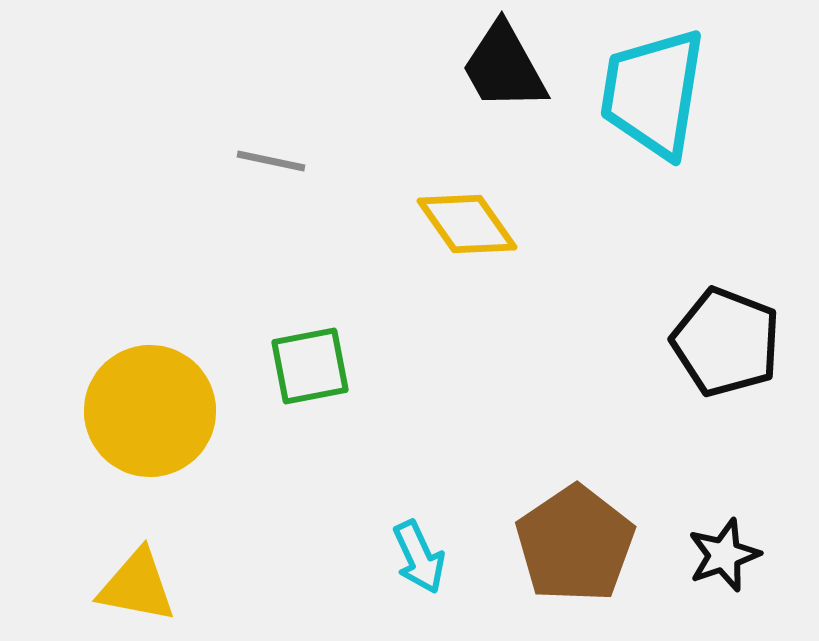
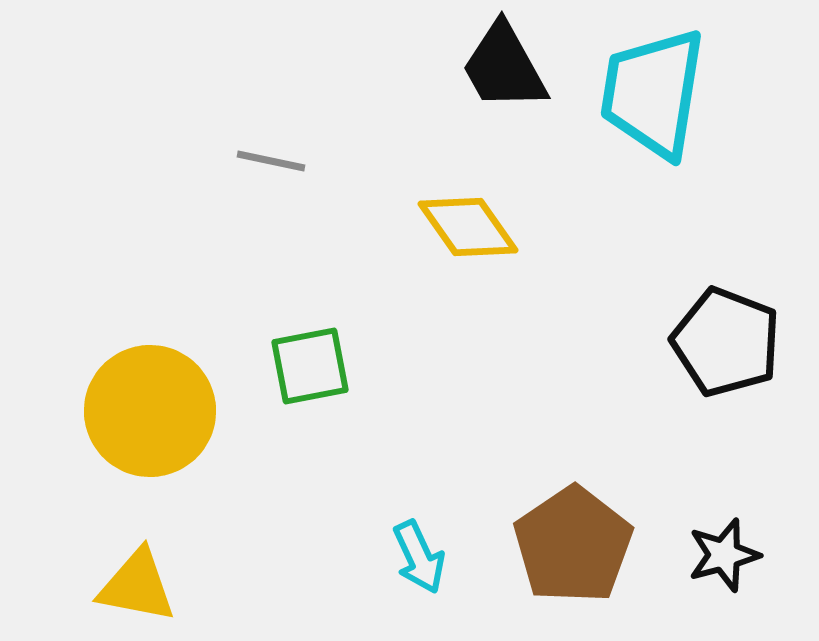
yellow diamond: moved 1 px right, 3 px down
brown pentagon: moved 2 px left, 1 px down
black star: rotated 4 degrees clockwise
